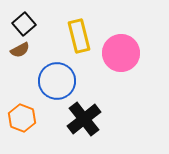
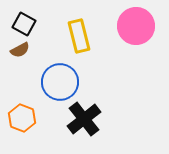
black square: rotated 20 degrees counterclockwise
pink circle: moved 15 px right, 27 px up
blue circle: moved 3 px right, 1 px down
